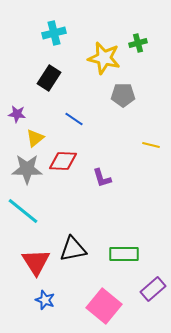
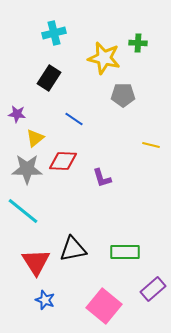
green cross: rotated 18 degrees clockwise
green rectangle: moved 1 px right, 2 px up
